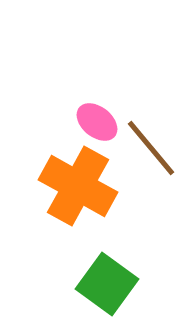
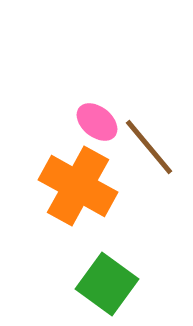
brown line: moved 2 px left, 1 px up
